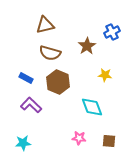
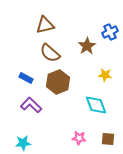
blue cross: moved 2 px left
brown semicircle: rotated 25 degrees clockwise
brown hexagon: rotated 15 degrees clockwise
cyan diamond: moved 4 px right, 2 px up
brown square: moved 1 px left, 2 px up
